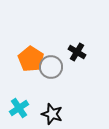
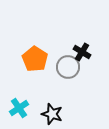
black cross: moved 5 px right
orange pentagon: moved 4 px right
gray circle: moved 17 px right
